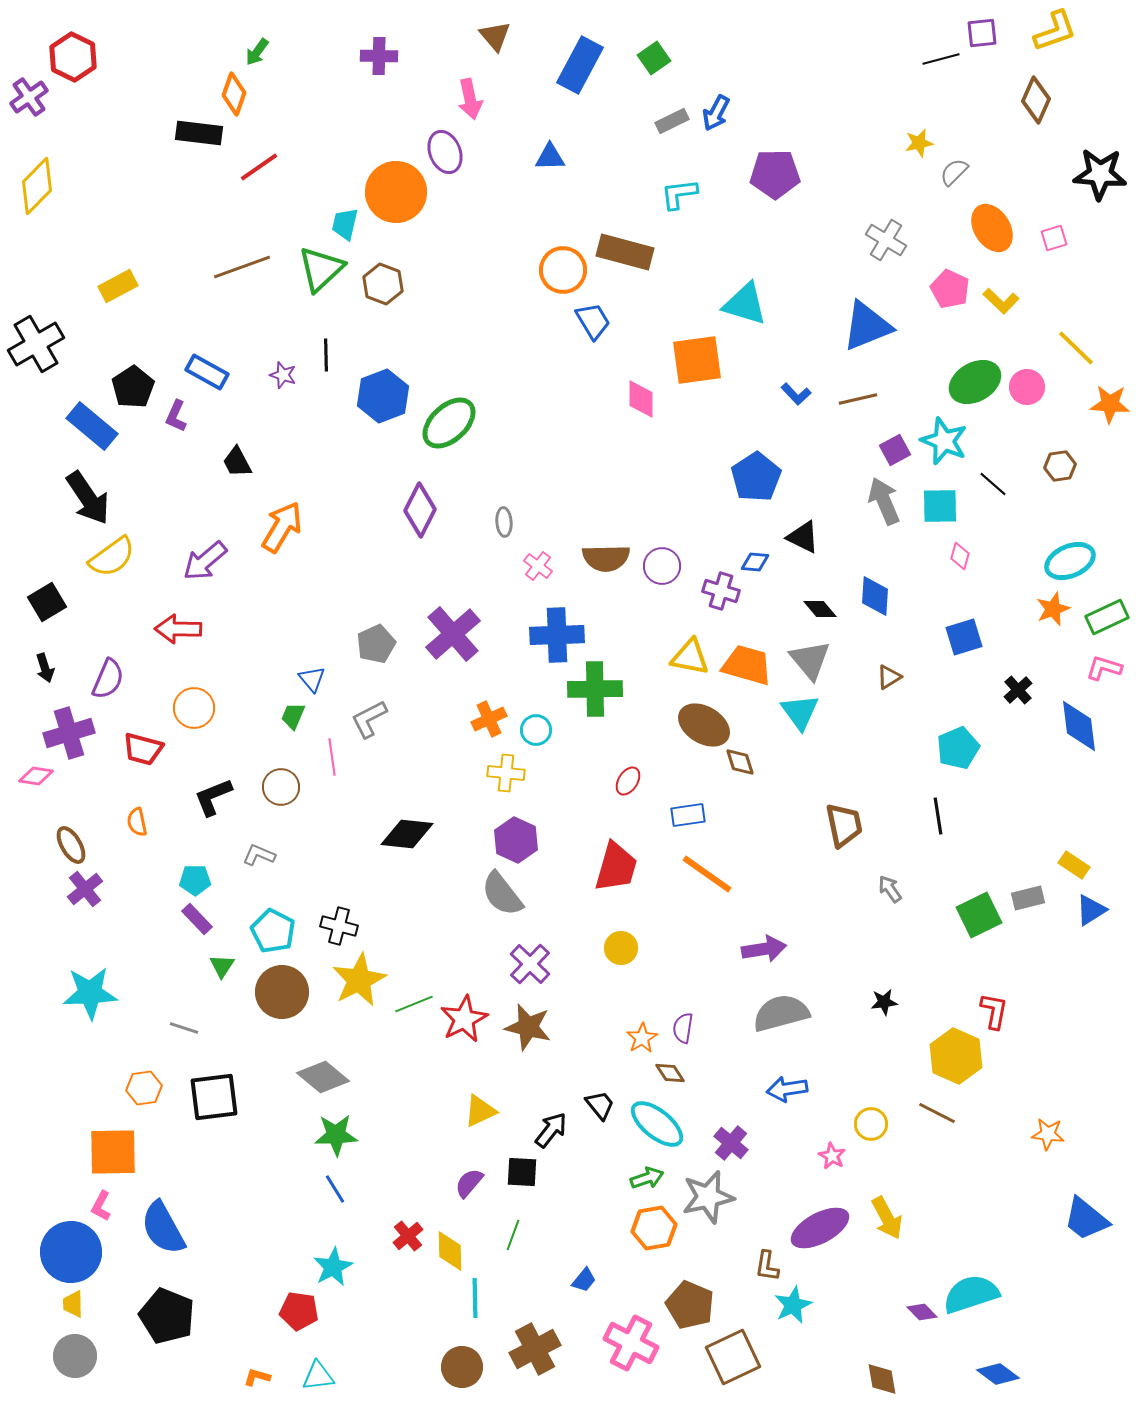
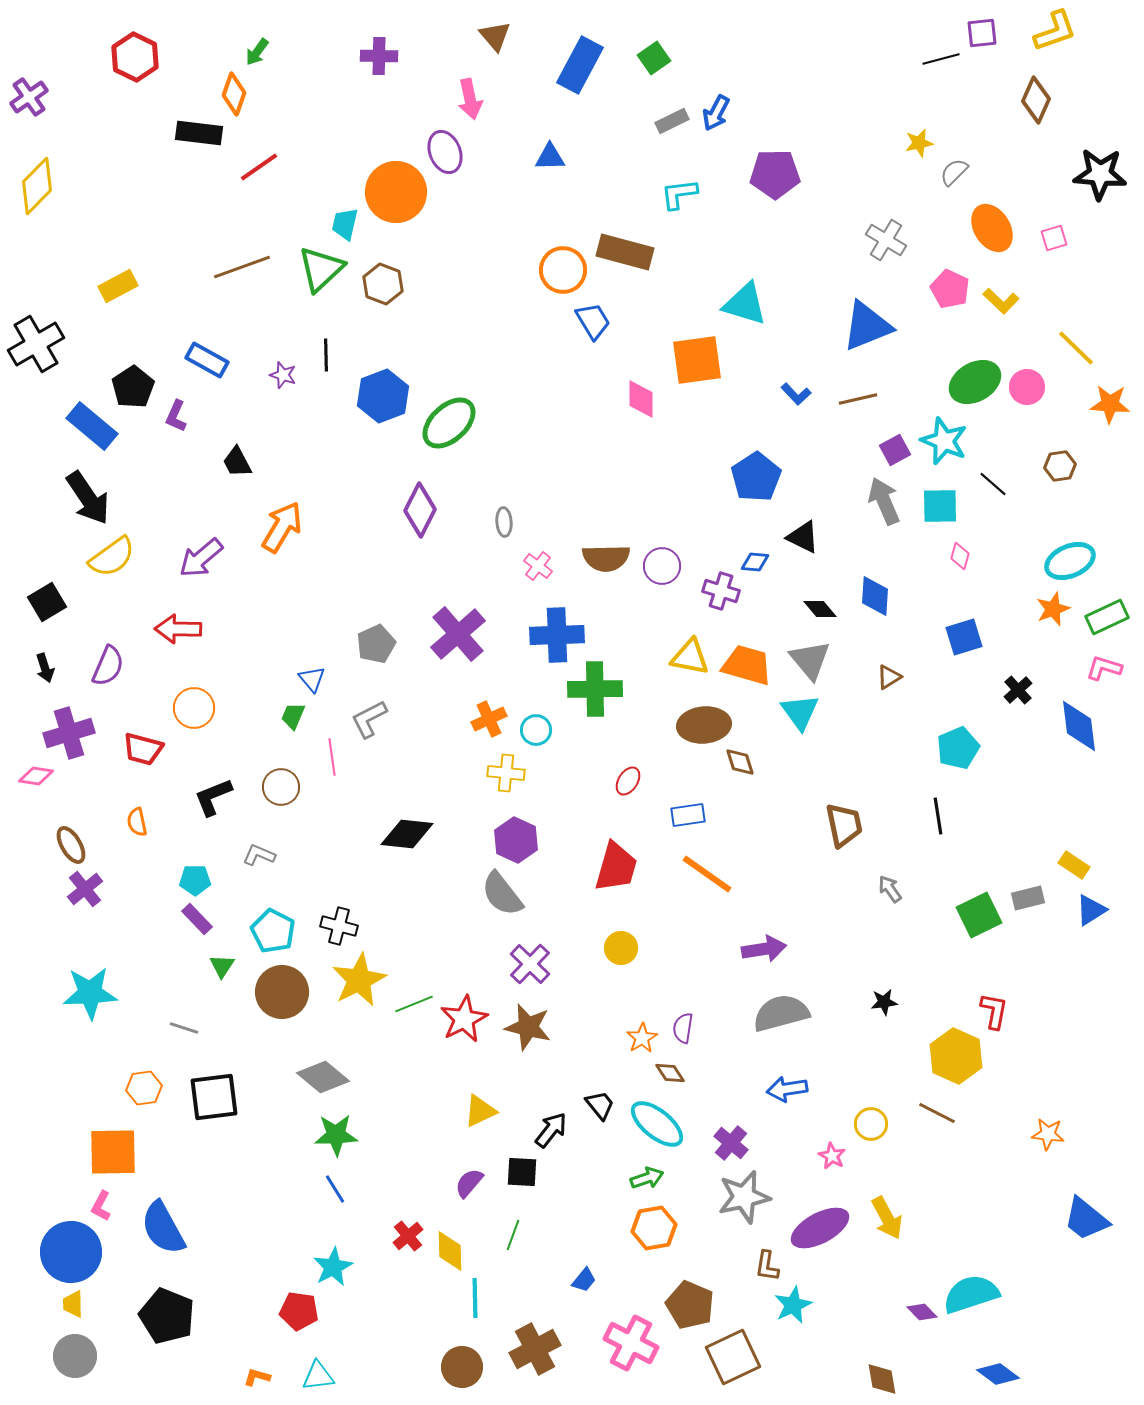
red hexagon at (73, 57): moved 62 px right
blue rectangle at (207, 372): moved 12 px up
purple arrow at (205, 561): moved 4 px left, 3 px up
purple cross at (453, 634): moved 5 px right
purple semicircle at (108, 679): moved 13 px up
brown ellipse at (704, 725): rotated 36 degrees counterclockwise
gray star at (708, 1197): moved 36 px right
